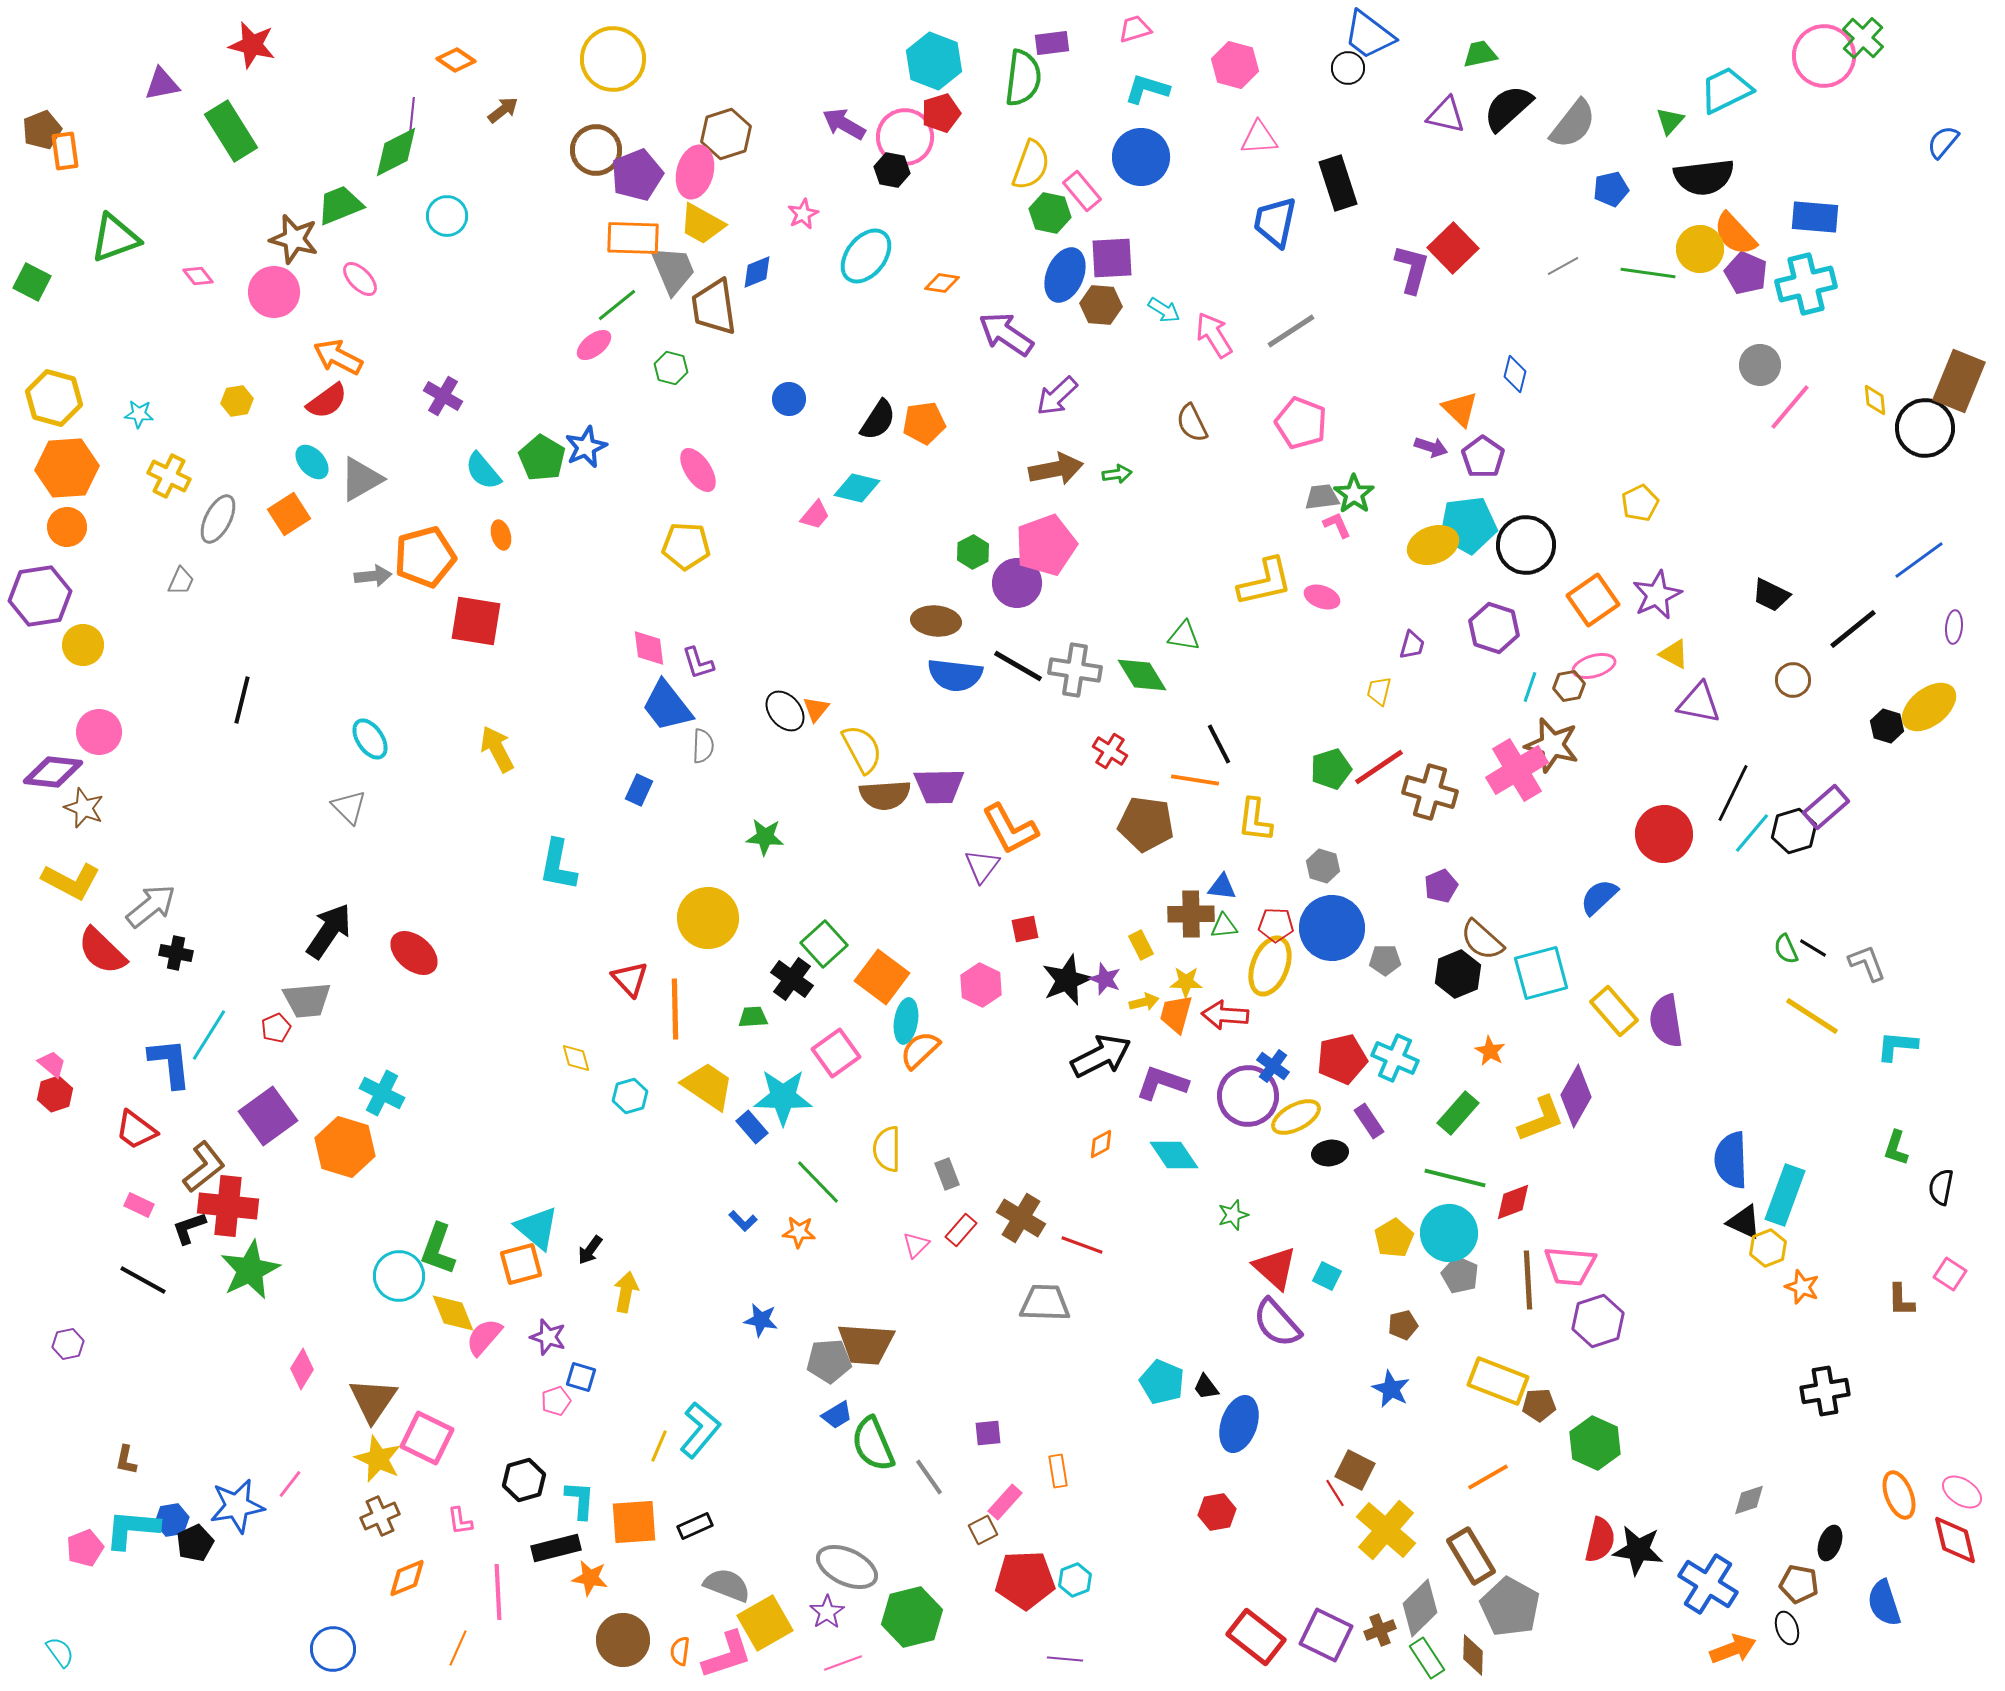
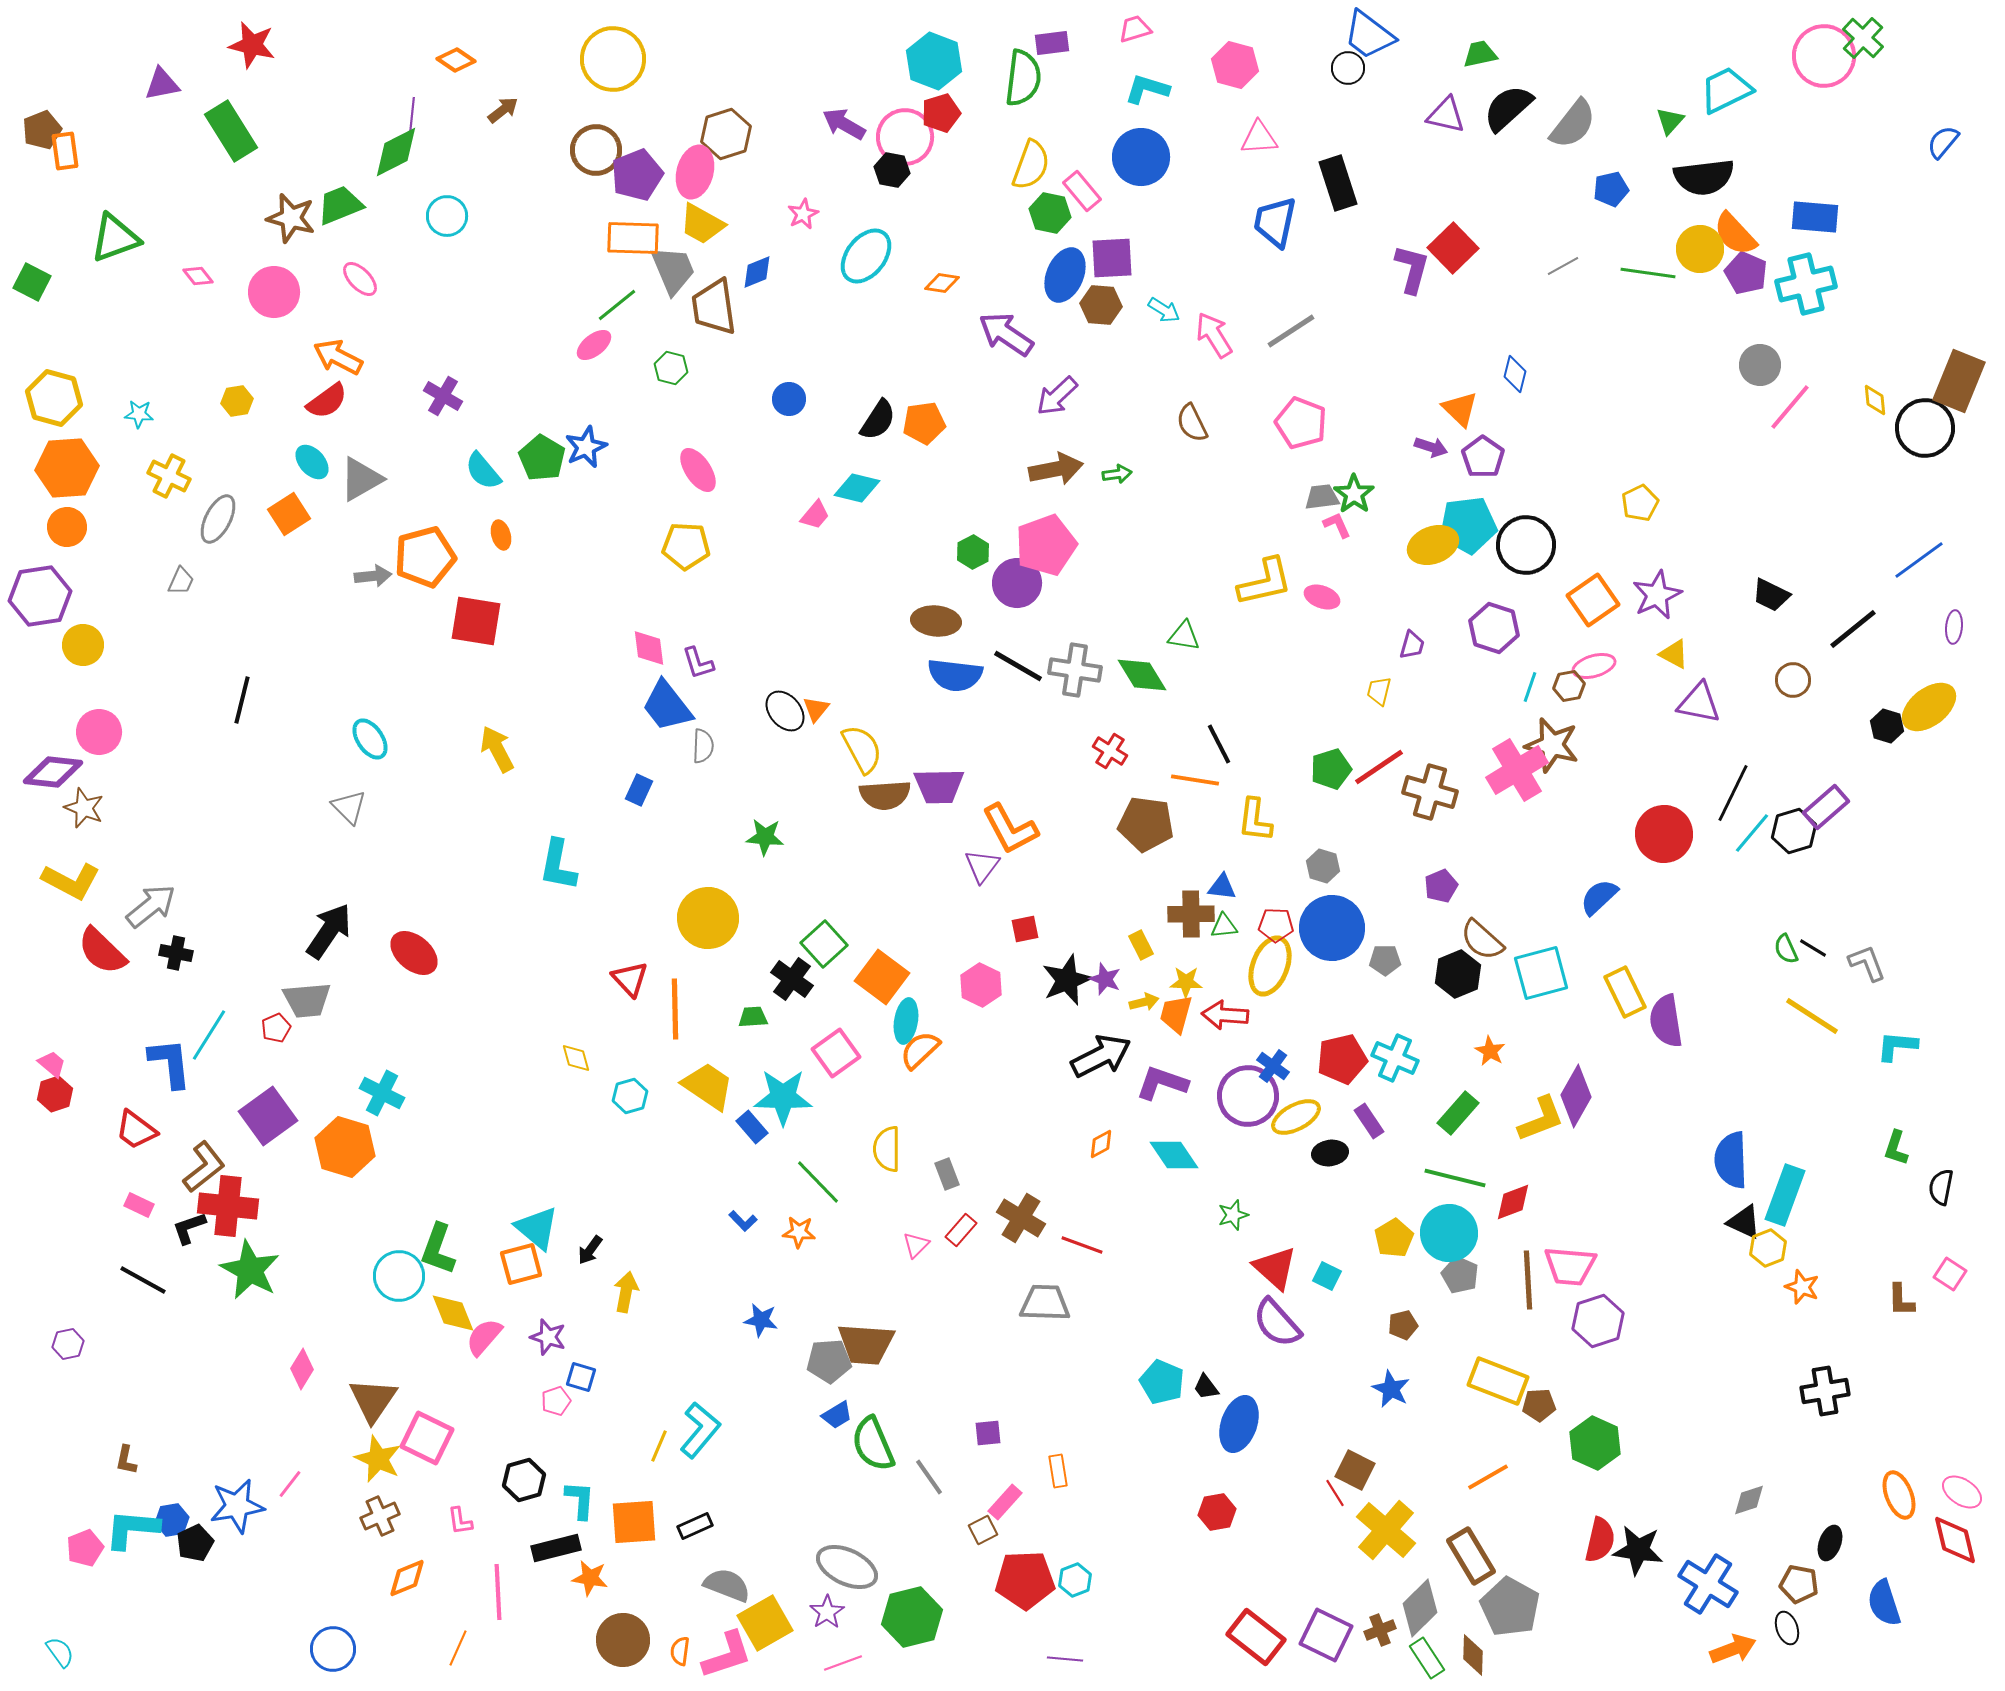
brown star at (294, 239): moved 3 px left, 21 px up
yellow rectangle at (1614, 1011): moved 11 px right, 19 px up; rotated 15 degrees clockwise
green star at (250, 1270): rotated 18 degrees counterclockwise
